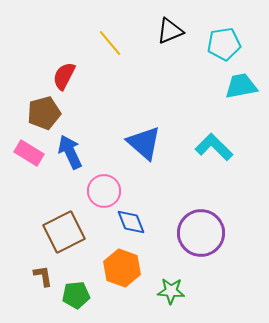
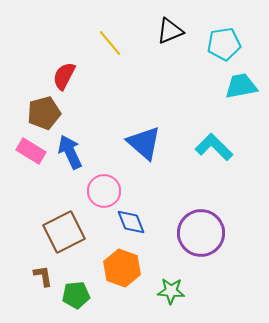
pink rectangle: moved 2 px right, 2 px up
